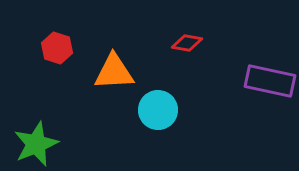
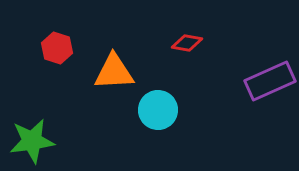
purple rectangle: rotated 36 degrees counterclockwise
green star: moved 4 px left, 3 px up; rotated 15 degrees clockwise
